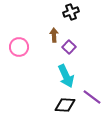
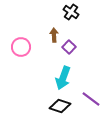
black cross: rotated 35 degrees counterclockwise
pink circle: moved 2 px right
cyan arrow: moved 3 px left, 2 px down; rotated 45 degrees clockwise
purple line: moved 1 px left, 2 px down
black diamond: moved 5 px left, 1 px down; rotated 15 degrees clockwise
